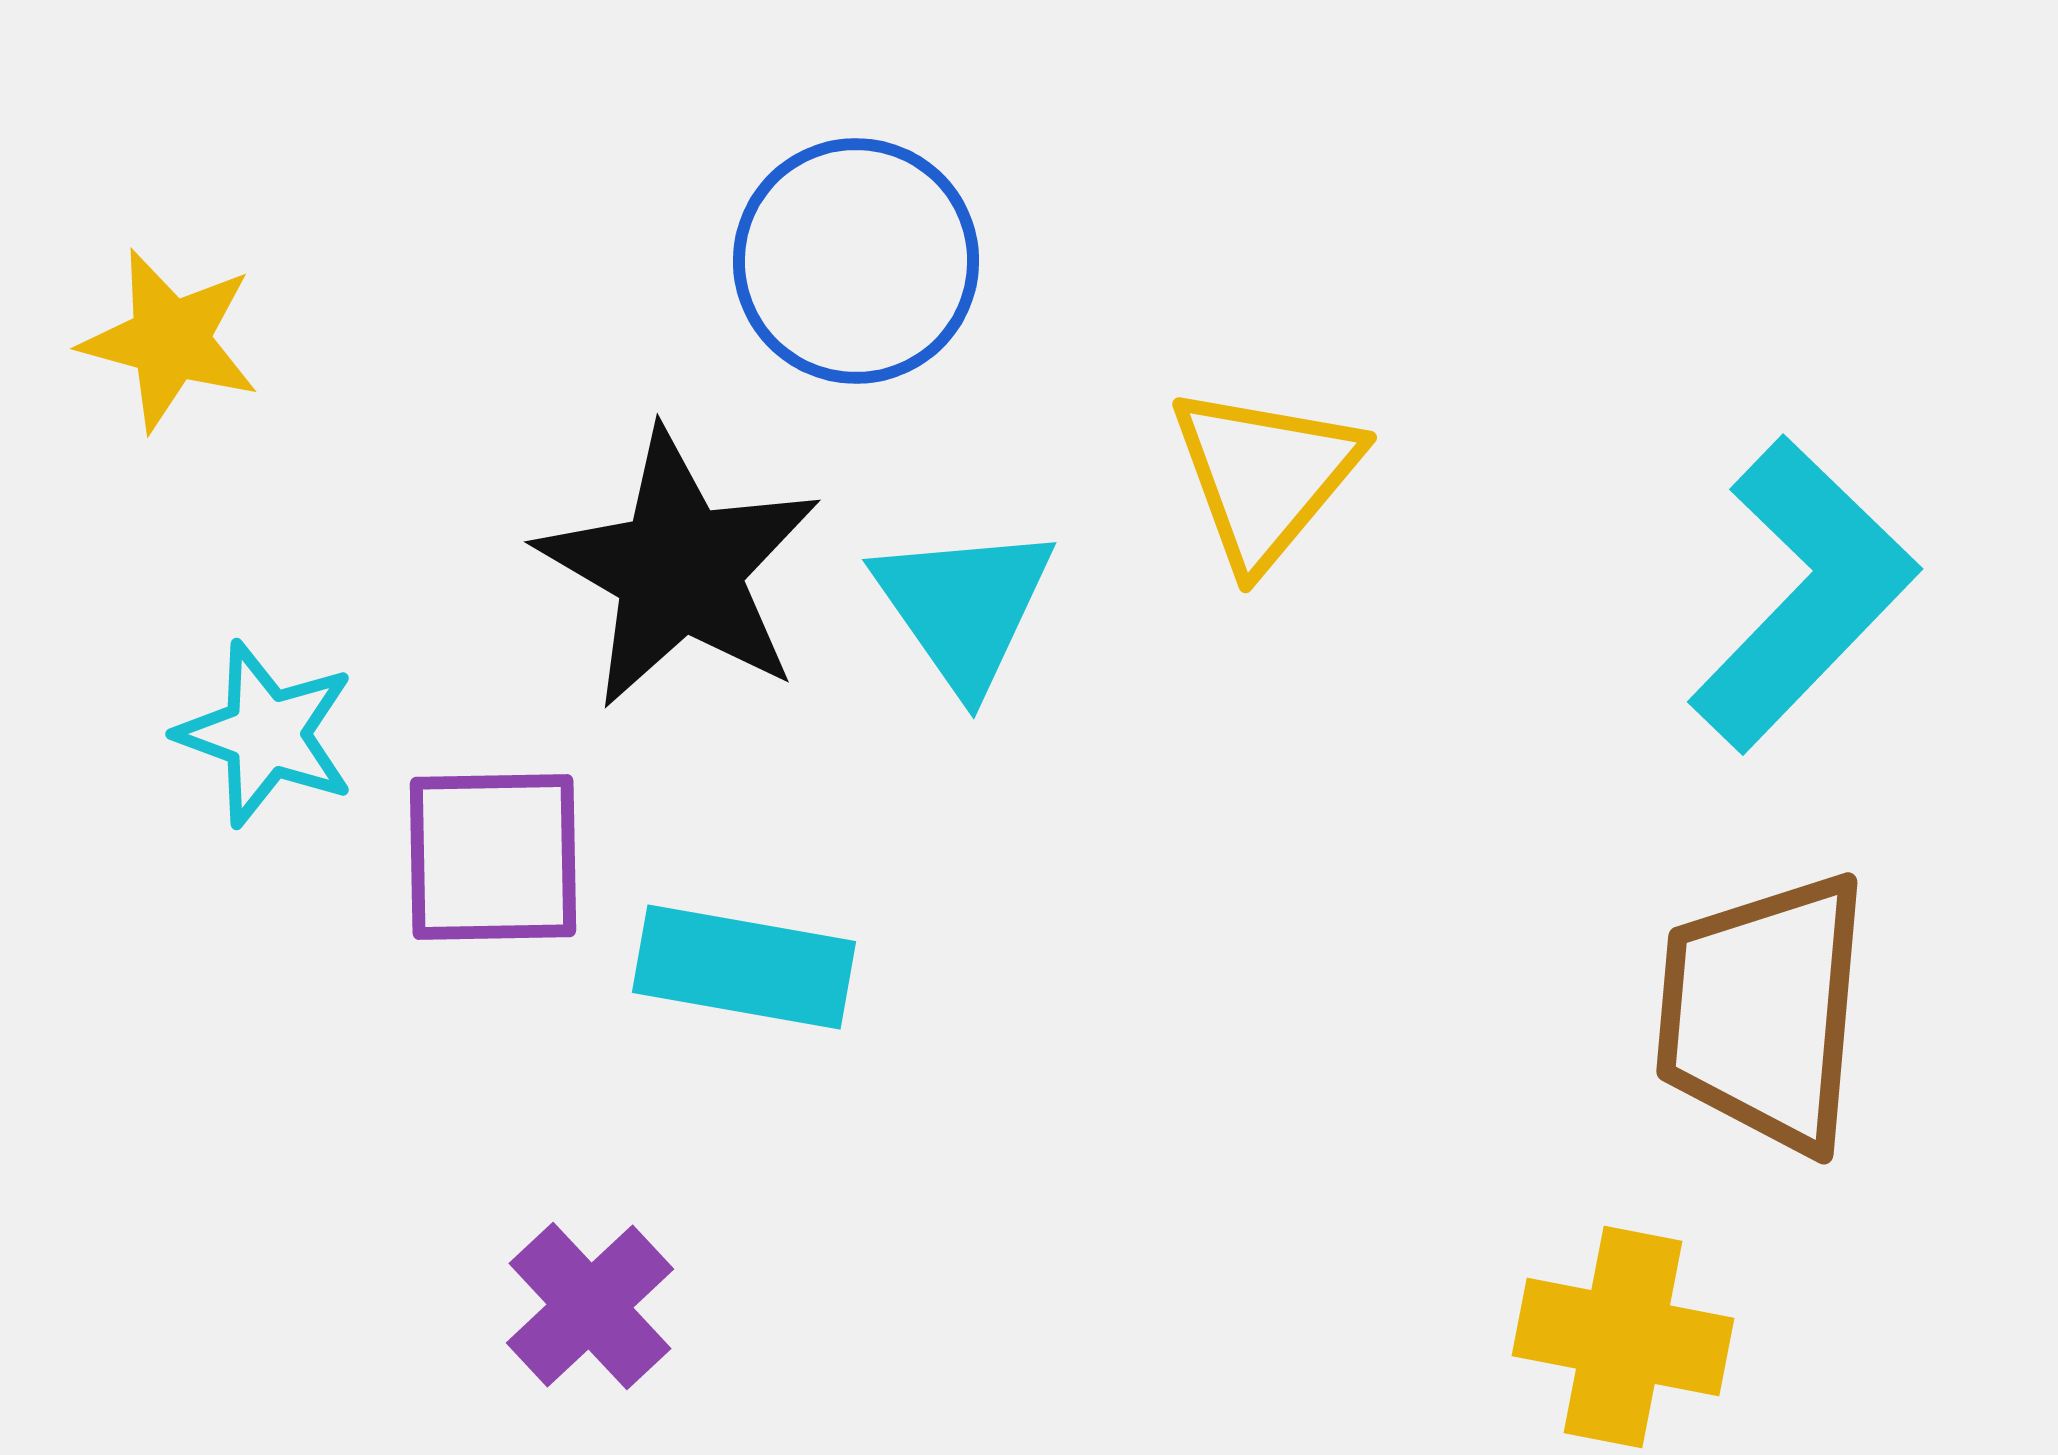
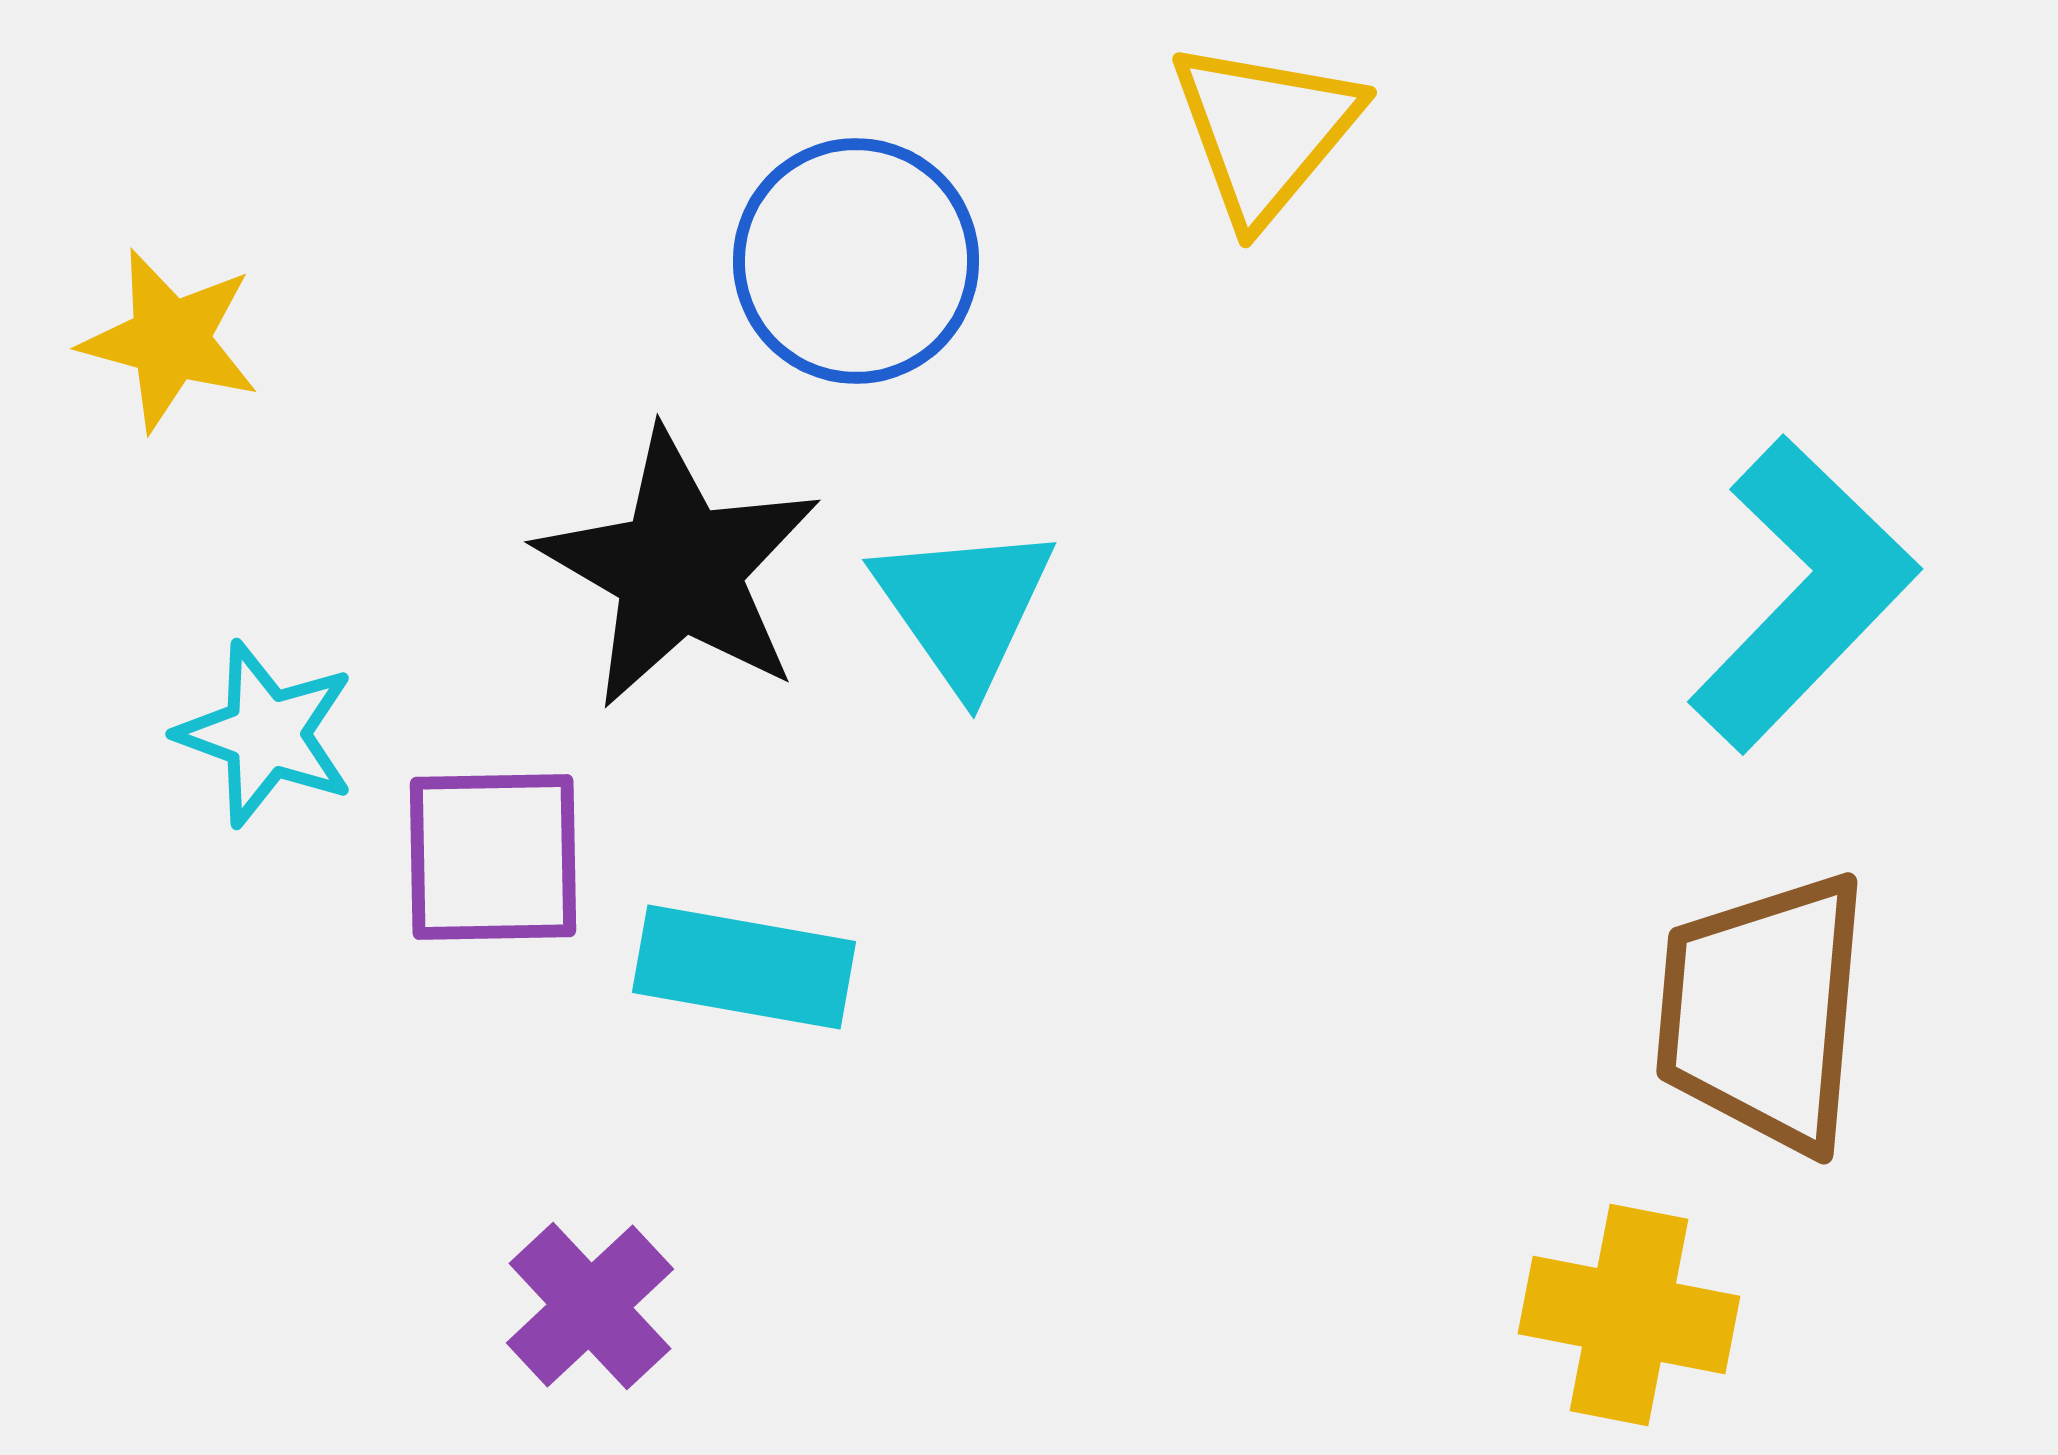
yellow triangle: moved 345 px up
yellow cross: moved 6 px right, 22 px up
